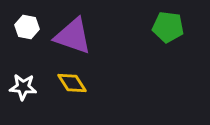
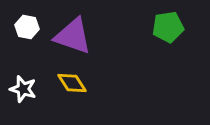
green pentagon: rotated 16 degrees counterclockwise
white star: moved 2 px down; rotated 12 degrees clockwise
